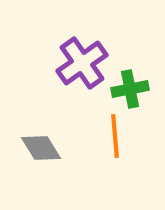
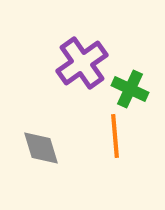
green cross: rotated 36 degrees clockwise
gray diamond: rotated 15 degrees clockwise
